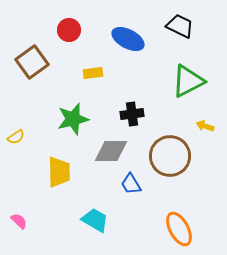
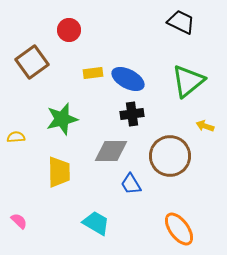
black trapezoid: moved 1 px right, 4 px up
blue ellipse: moved 40 px down
green triangle: rotated 12 degrees counterclockwise
green star: moved 11 px left
yellow semicircle: rotated 150 degrees counterclockwise
cyan trapezoid: moved 1 px right, 3 px down
orange ellipse: rotated 8 degrees counterclockwise
